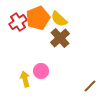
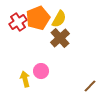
yellow semicircle: rotated 102 degrees counterclockwise
